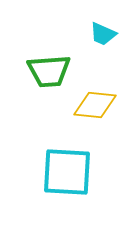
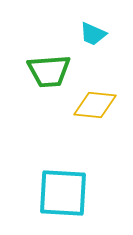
cyan trapezoid: moved 10 px left
cyan square: moved 4 px left, 21 px down
